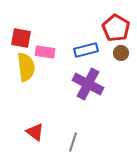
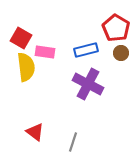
red square: rotated 20 degrees clockwise
